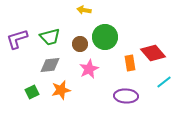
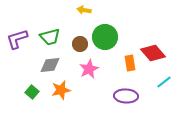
green square: rotated 24 degrees counterclockwise
